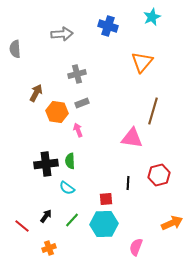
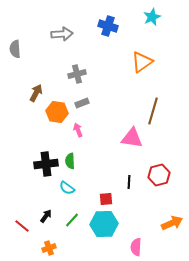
orange triangle: rotated 15 degrees clockwise
black line: moved 1 px right, 1 px up
pink semicircle: rotated 18 degrees counterclockwise
